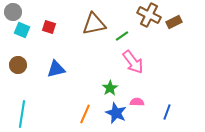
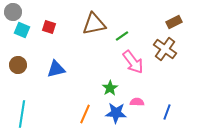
brown cross: moved 16 px right, 34 px down; rotated 10 degrees clockwise
blue star: rotated 20 degrees counterclockwise
